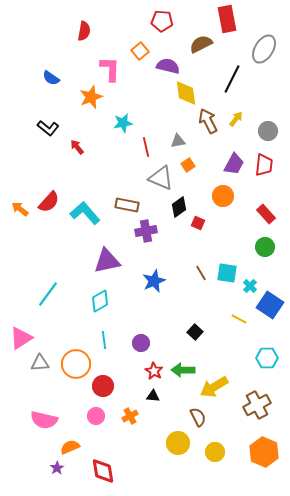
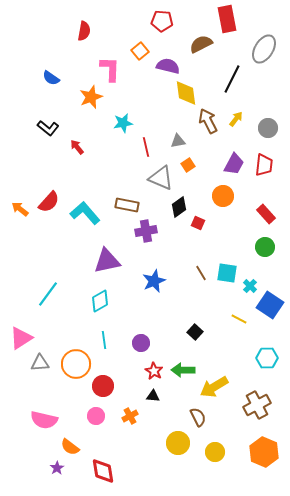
gray circle at (268, 131): moved 3 px up
orange semicircle at (70, 447): rotated 120 degrees counterclockwise
